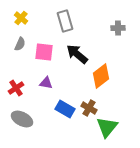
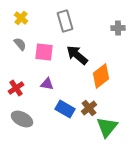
gray semicircle: rotated 64 degrees counterclockwise
black arrow: moved 1 px down
purple triangle: moved 1 px right, 1 px down
brown cross: rotated 21 degrees clockwise
